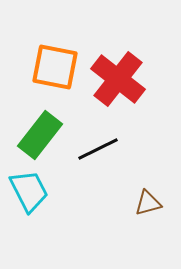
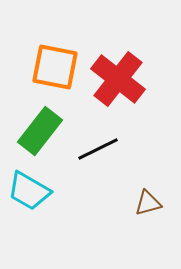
green rectangle: moved 4 px up
cyan trapezoid: rotated 147 degrees clockwise
